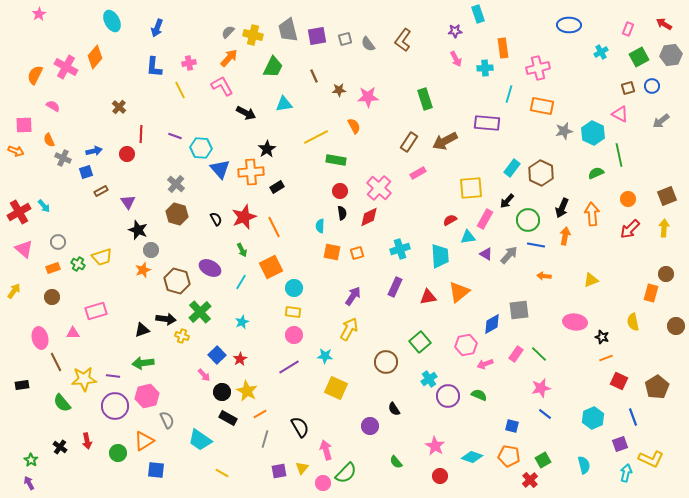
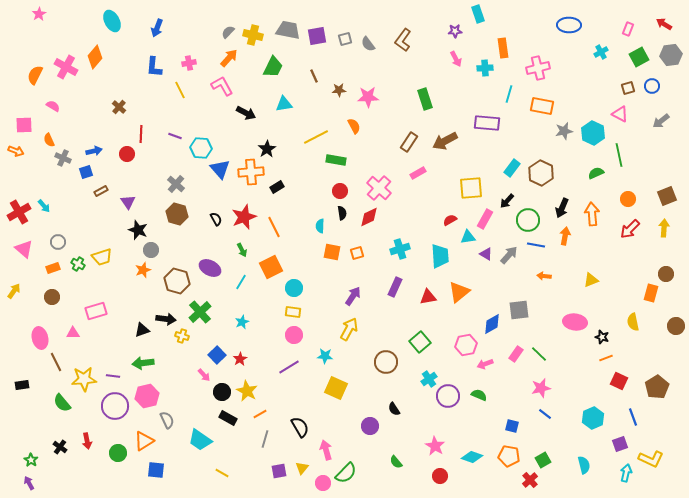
gray trapezoid at (288, 30): rotated 115 degrees clockwise
